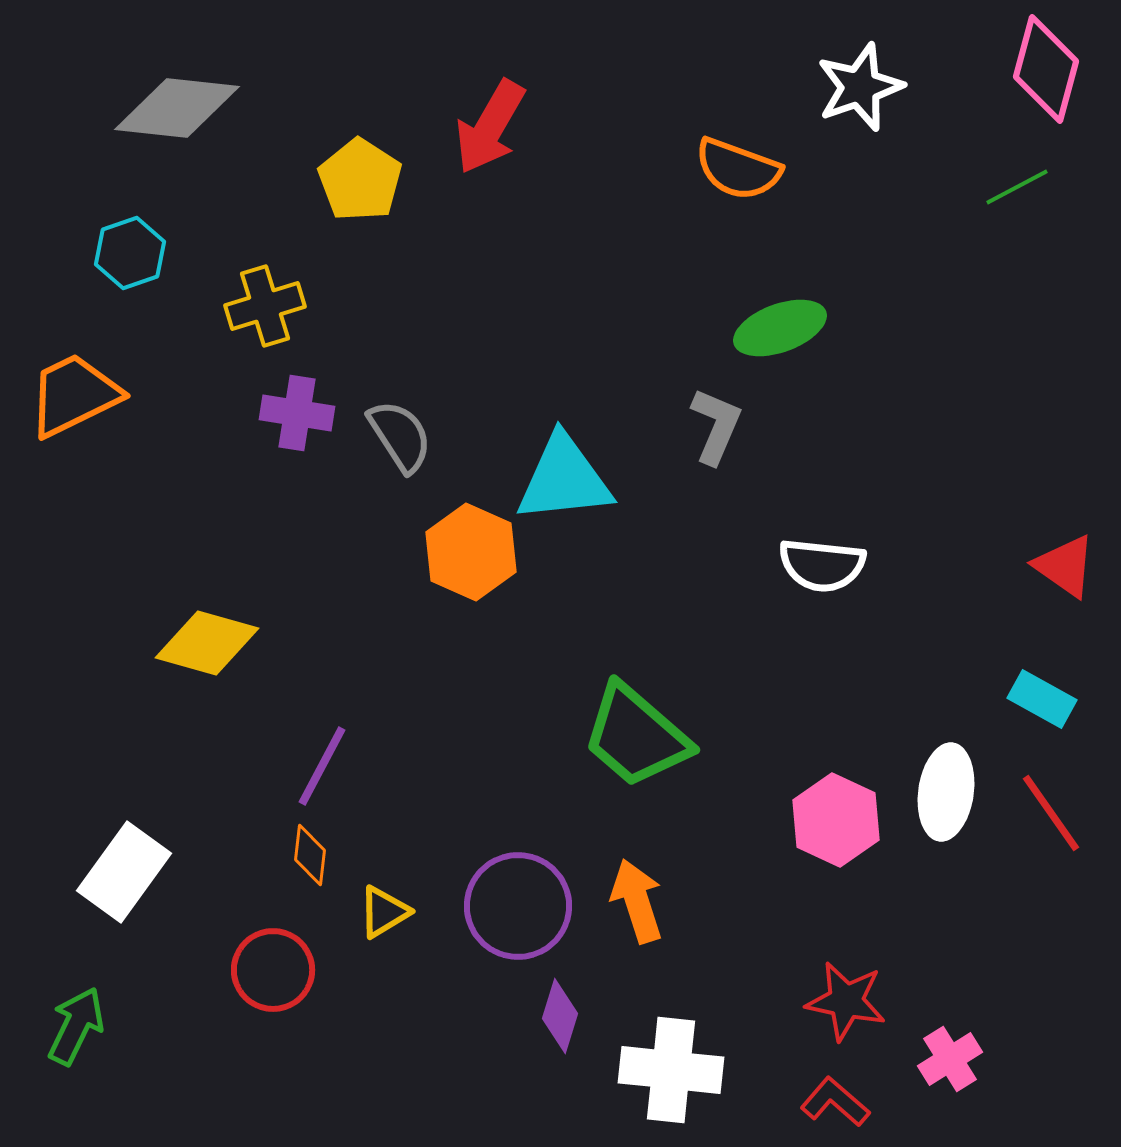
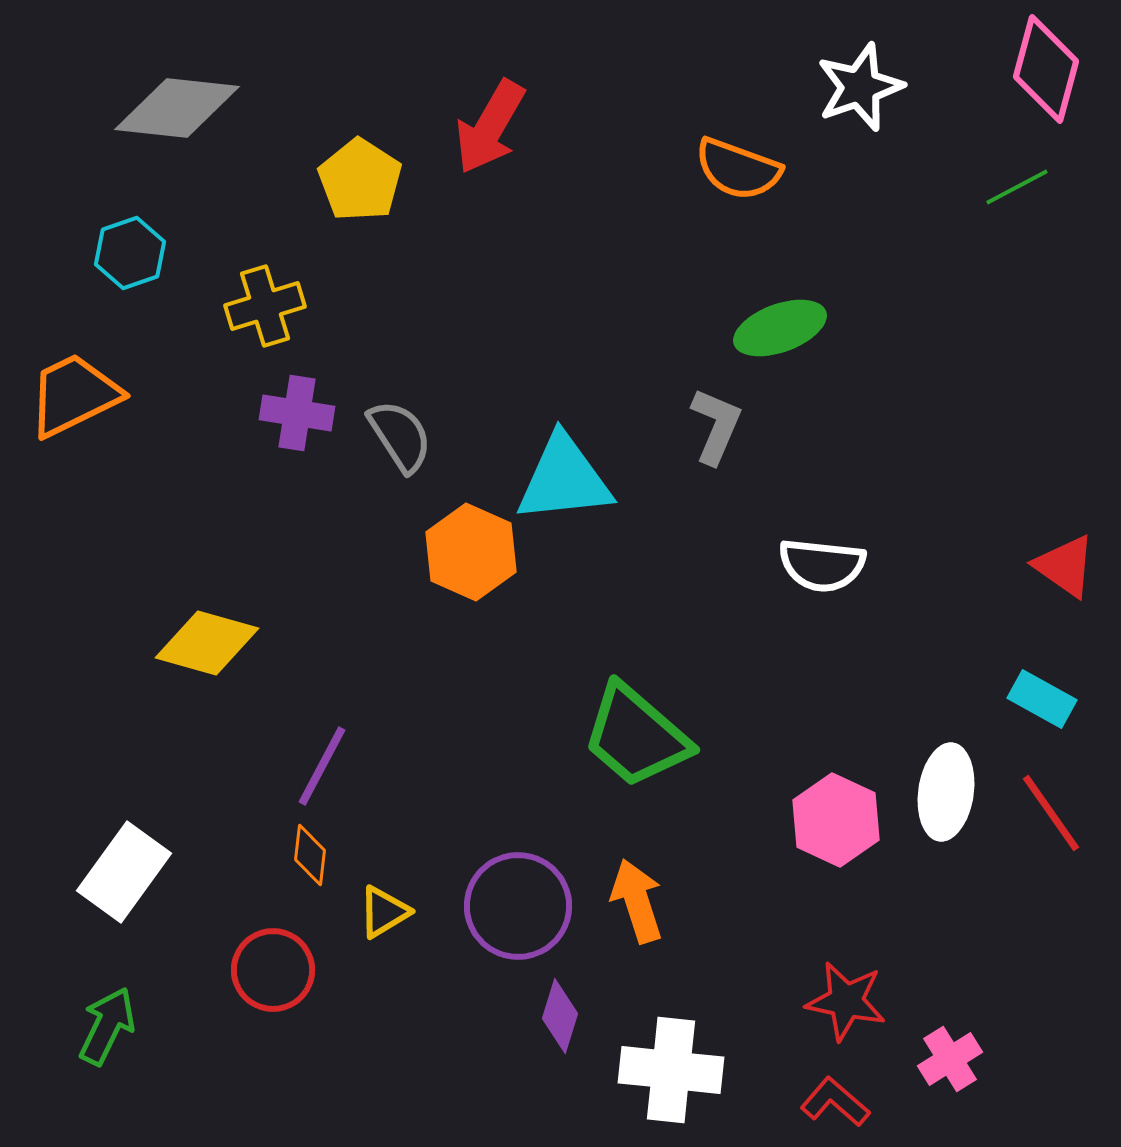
green arrow: moved 31 px right
